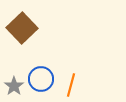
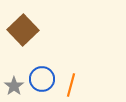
brown square: moved 1 px right, 2 px down
blue circle: moved 1 px right
